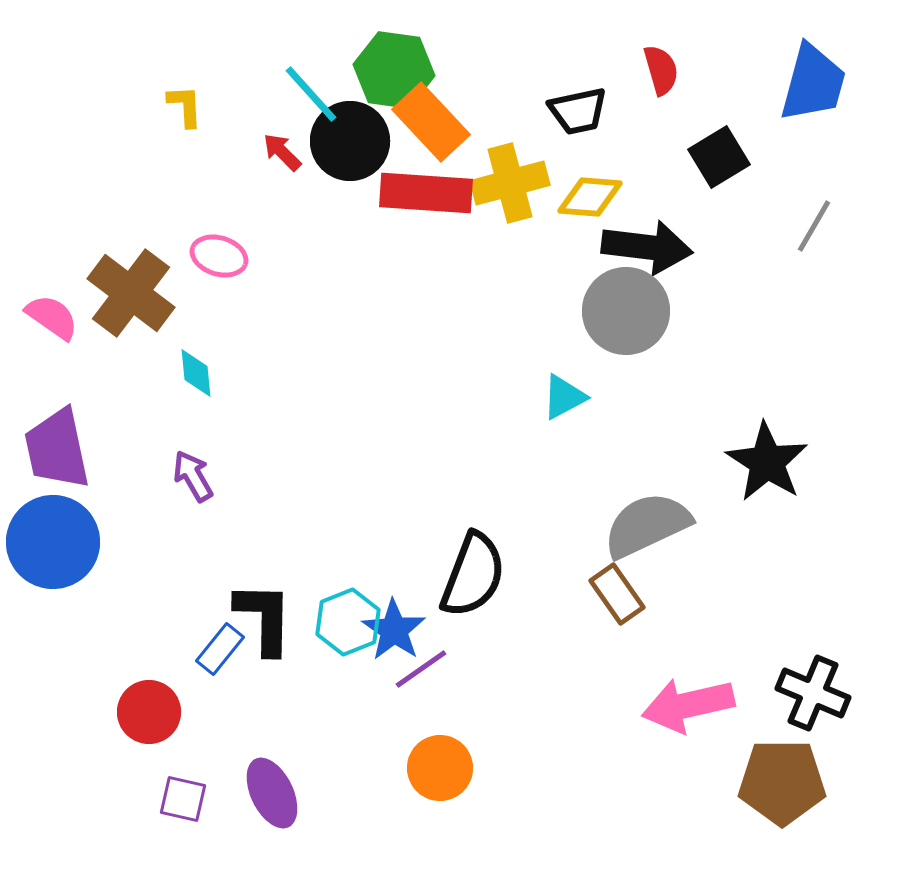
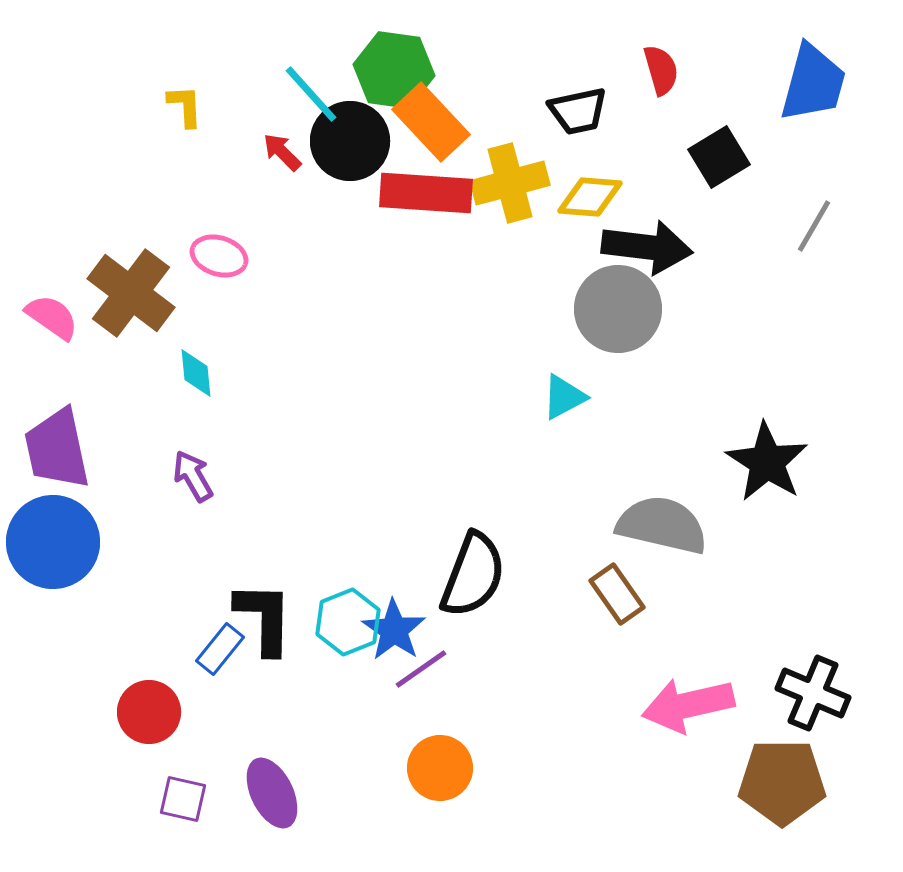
gray circle: moved 8 px left, 2 px up
gray semicircle: moved 15 px right; rotated 38 degrees clockwise
